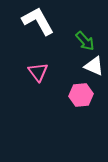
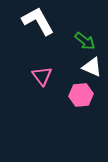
green arrow: rotated 10 degrees counterclockwise
white triangle: moved 2 px left, 1 px down
pink triangle: moved 4 px right, 4 px down
